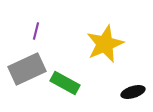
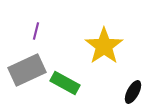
yellow star: moved 1 px left, 2 px down; rotated 12 degrees counterclockwise
gray rectangle: moved 1 px down
black ellipse: rotated 45 degrees counterclockwise
